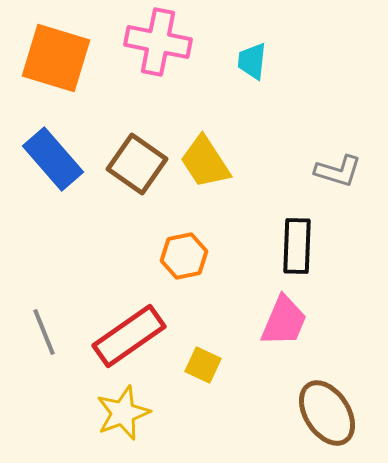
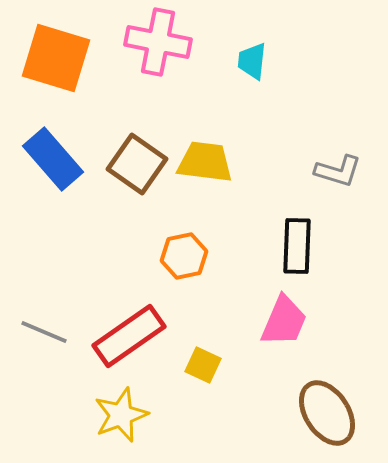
yellow trapezoid: rotated 130 degrees clockwise
gray line: rotated 45 degrees counterclockwise
yellow star: moved 2 px left, 2 px down
